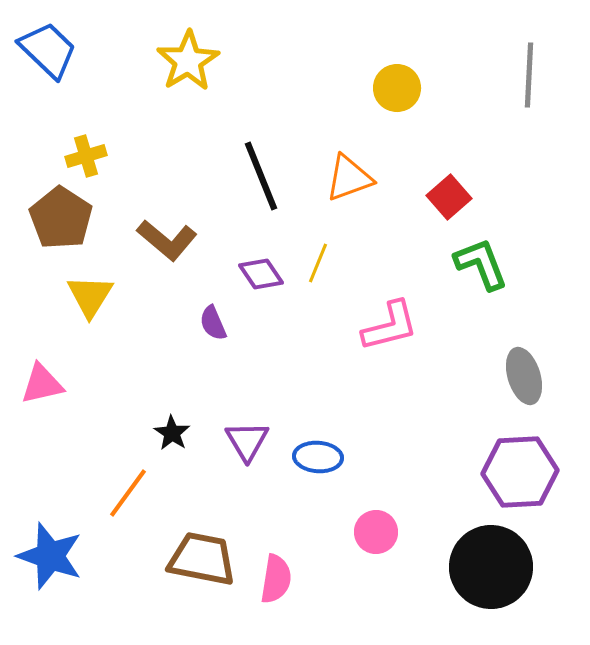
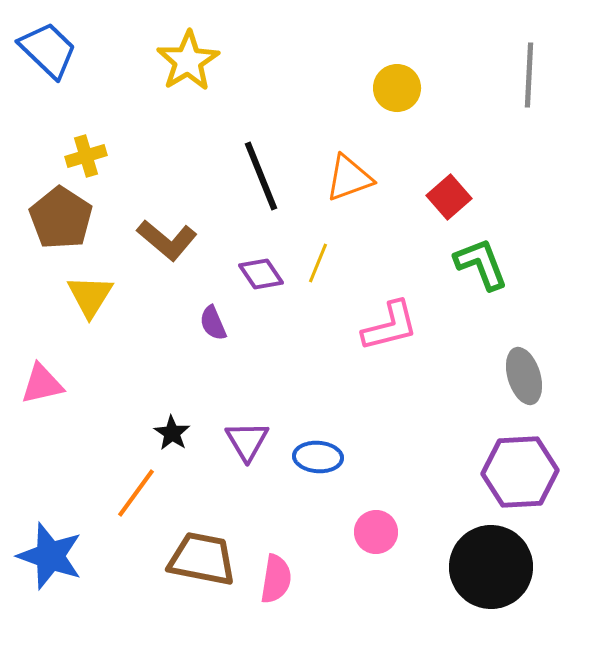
orange line: moved 8 px right
